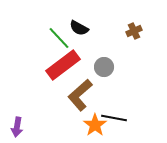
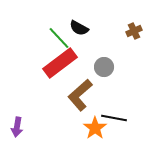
red rectangle: moved 3 px left, 2 px up
orange star: moved 3 px down
